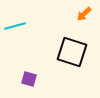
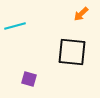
orange arrow: moved 3 px left
black square: rotated 12 degrees counterclockwise
